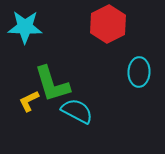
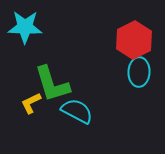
red hexagon: moved 26 px right, 16 px down
yellow L-shape: moved 2 px right, 2 px down
